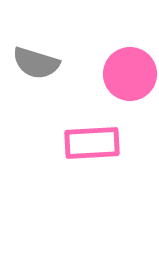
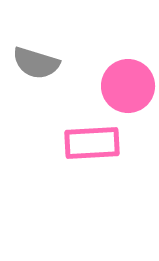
pink circle: moved 2 px left, 12 px down
